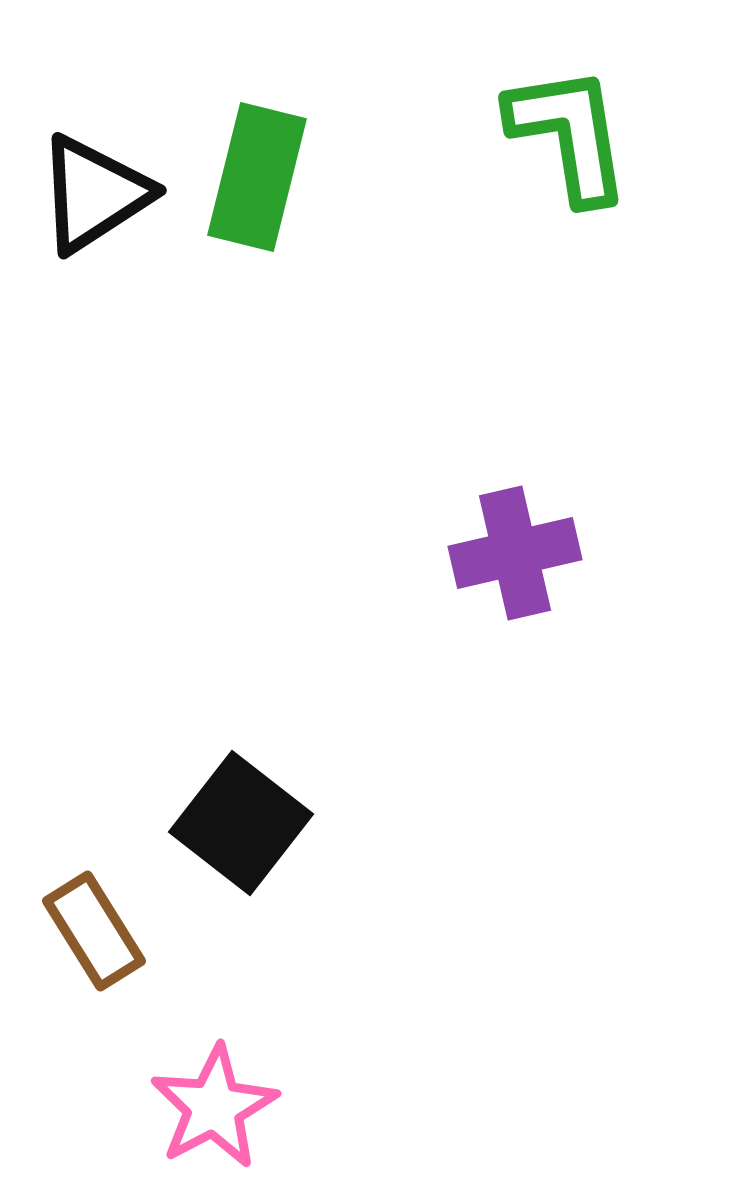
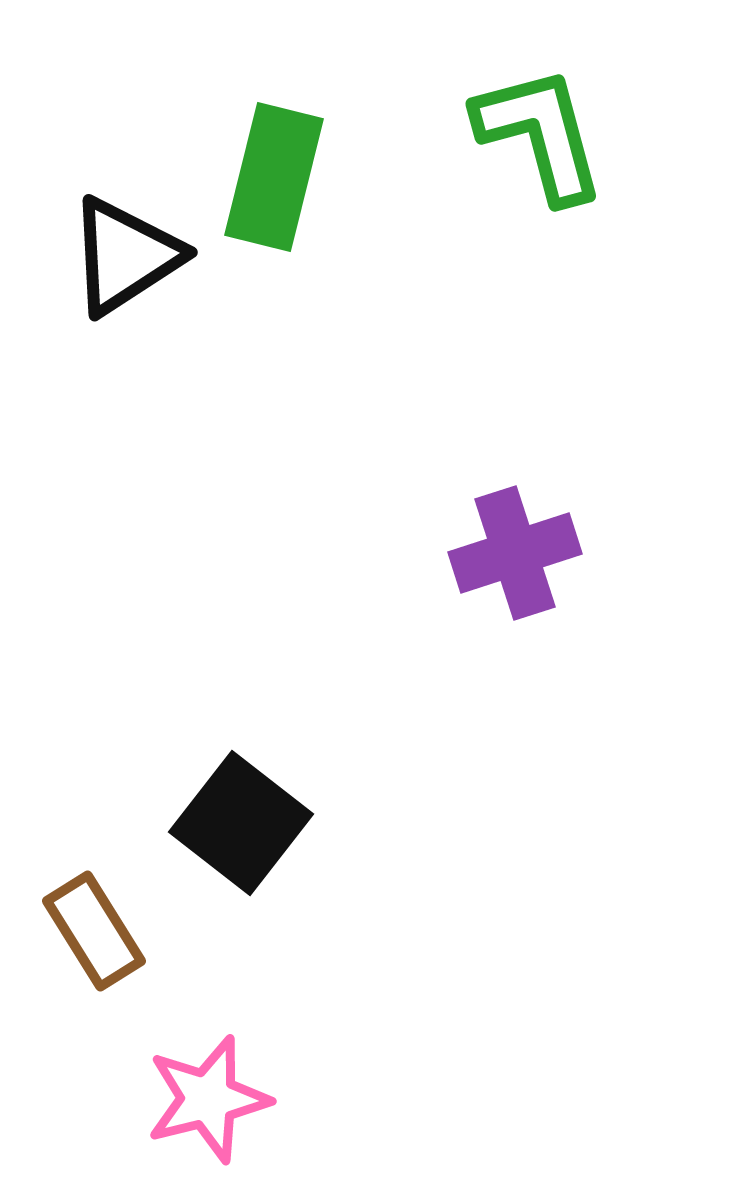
green L-shape: moved 29 px left; rotated 6 degrees counterclockwise
green rectangle: moved 17 px right
black triangle: moved 31 px right, 62 px down
purple cross: rotated 5 degrees counterclockwise
pink star: moved 6 px left, 8 px up; rotated 14 degrees clockwise
